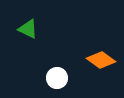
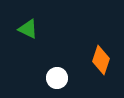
orange diamond: rotated 72 degrees clockwise
